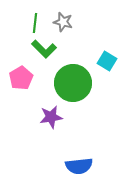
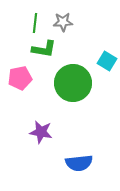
gray star: rotated 18 degrees counterclockwise
green L-shape: rotated 35 degrees counterclockwise
pink pentagon: moved 1 px left; rotated 20 degrees clockwise
purple star: moved 10 px left, 15 px down; rotated 20 degrees clockwise
blue semicircle: moved 3 px up
